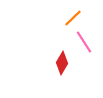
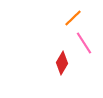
pink line: moved 1 px down
